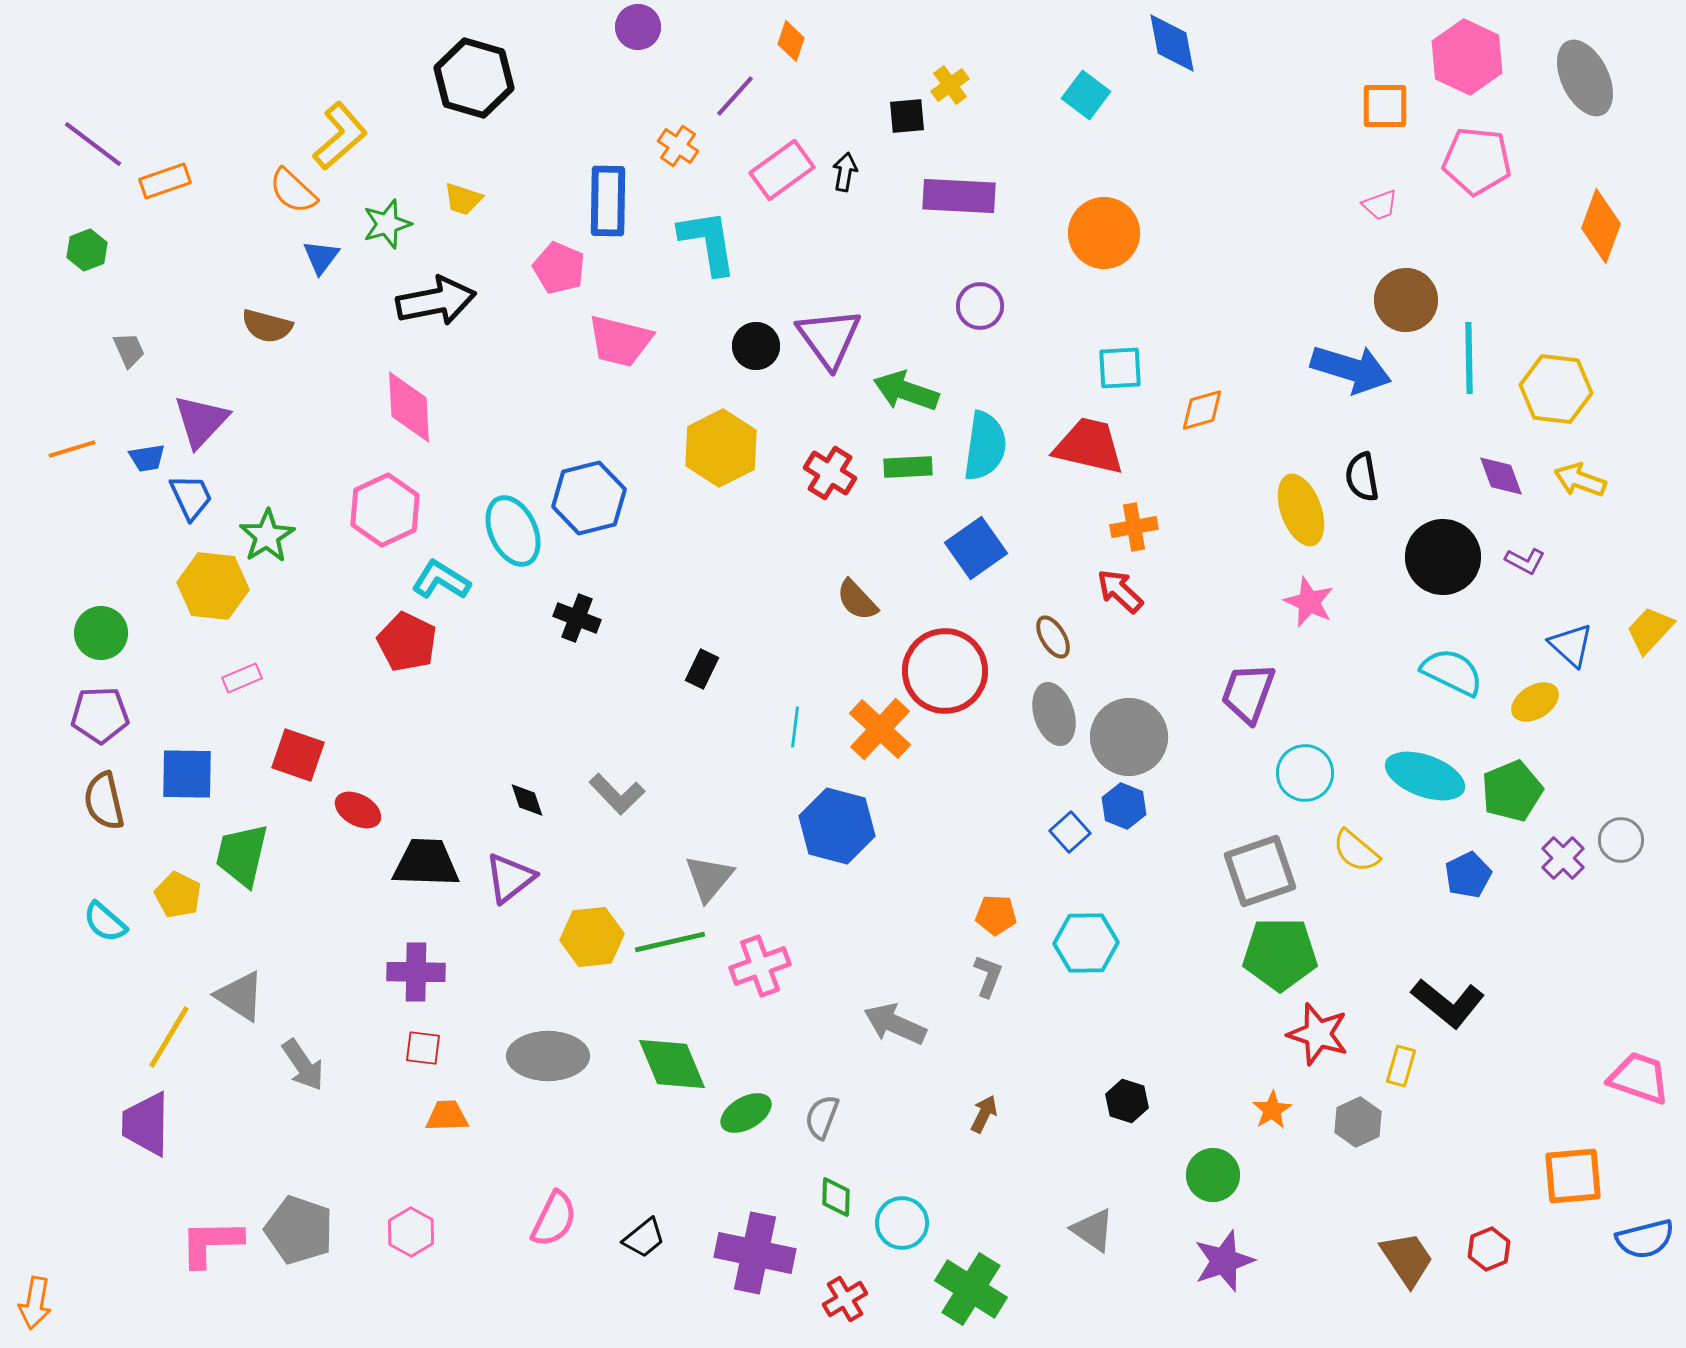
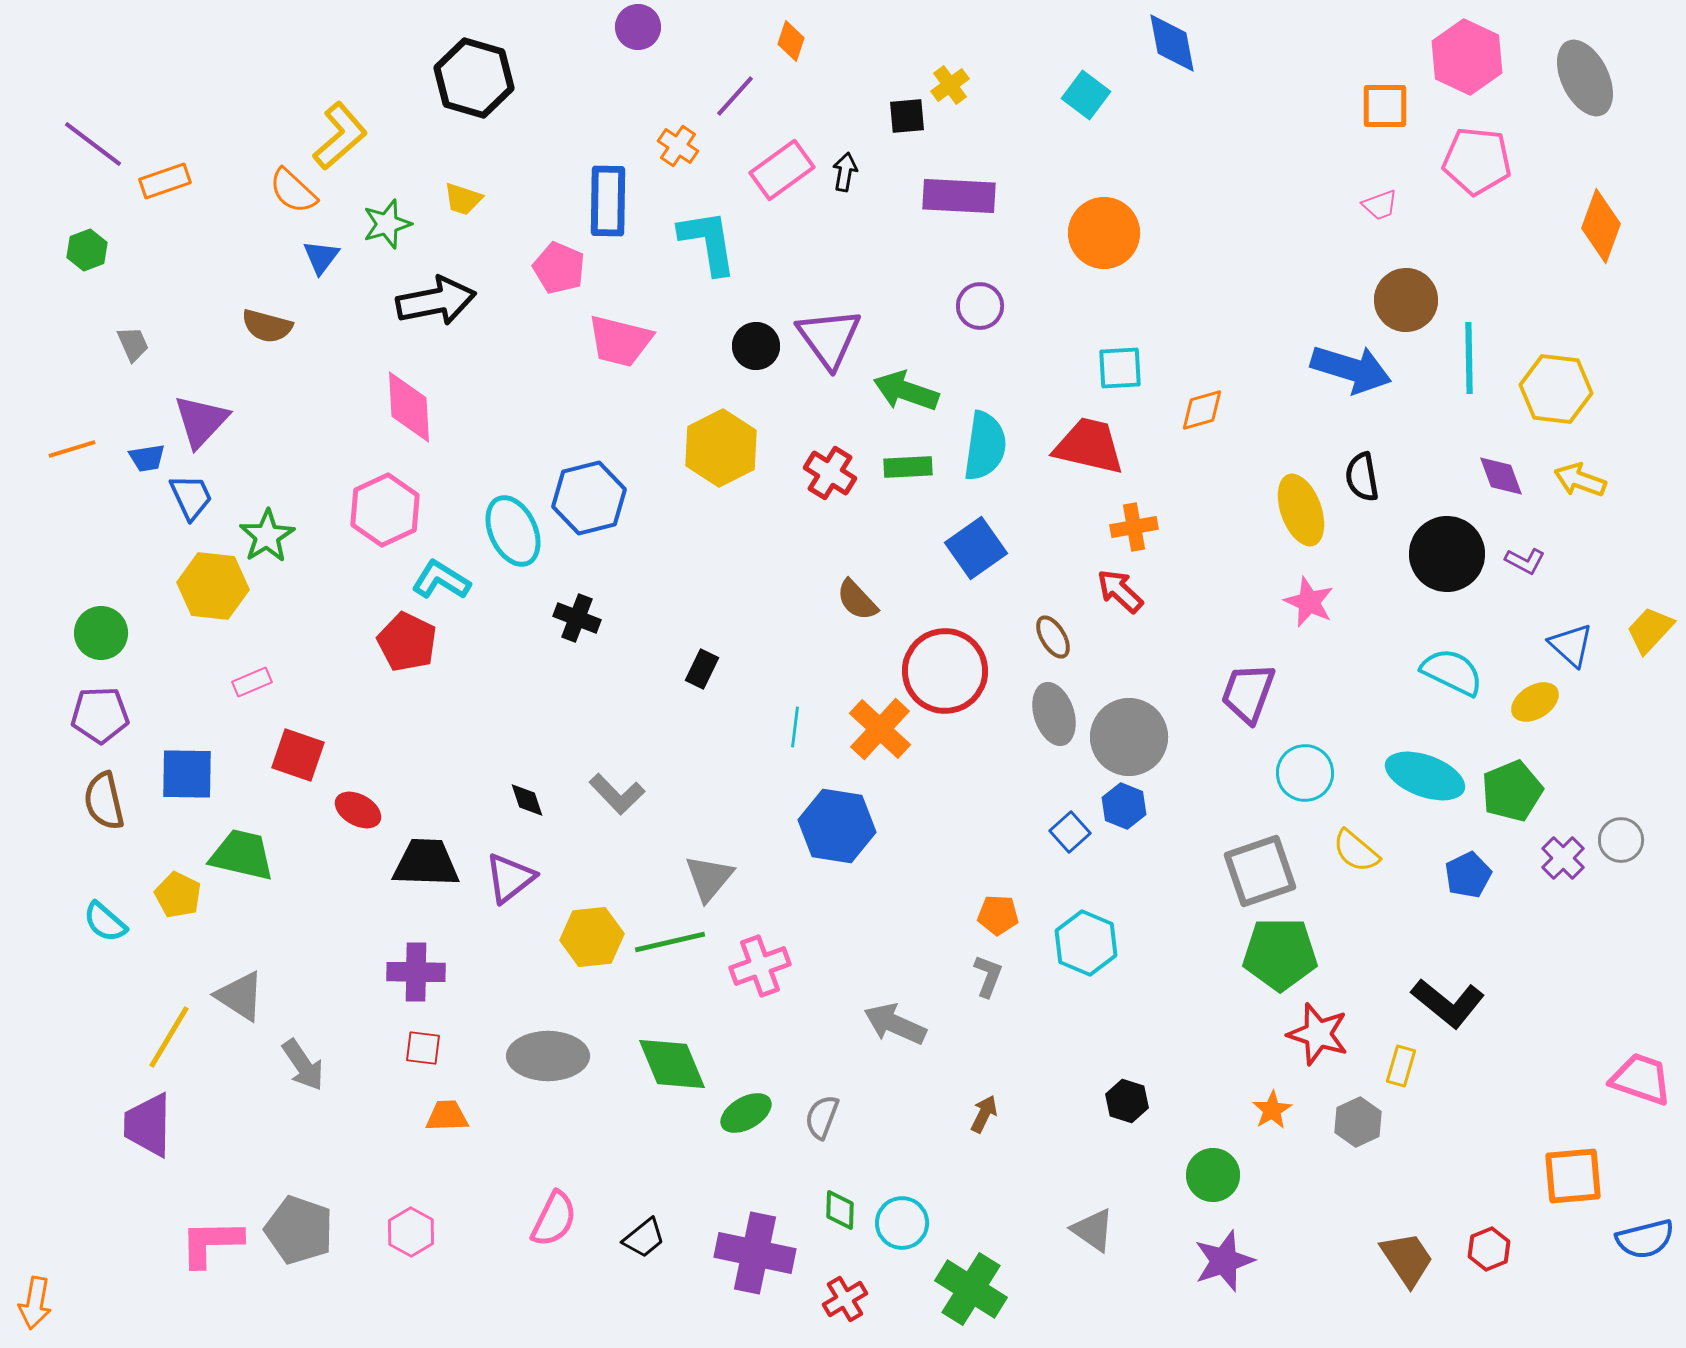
gray trapezoid at (129, 350): moved 4 px right, 6 px up
black circle at (1443, 557): moved 4 px right, 3 px up
pink rectangle at (242, 678): moved 10 px right, 4 px down
blue hexagon at (837, 826): rotated 6 degrees counterclockwise
green trapezoid at (242, 855): rotated 90 degrees clockwise
orange pentagon at (996, 915): moved 2 px right
cyan hexagon at (1086, 943): rotated 24 degrees clockwise
pink trapezoid at (1639, 1078): moved 2 px right, 1 px down
purple trapezoid at (146, 1124): moved 2 px right, 1 px down
green diamond at (836, 1197): moved 4 px right, 13 px down
